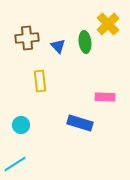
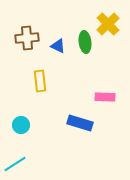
blue triangle: rotated 21 degrees counterclockwise
